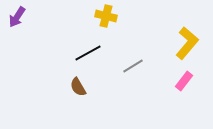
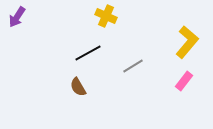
yellow cross: rotated 10 degrees clockwise
yellow L-shape: moved 1 px up
